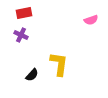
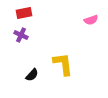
yellow L-shape: moved 4 px right; rotated 15 degrees counterclockwise
